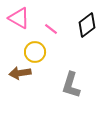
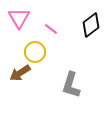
pink triangle: rotated 30 degrees clockwise
black diamond: moved 4 px right
brown arrow: rotated 25 degrees counterclockwise
